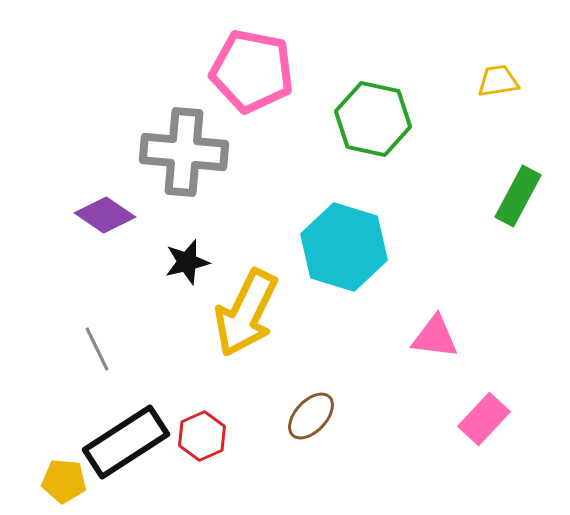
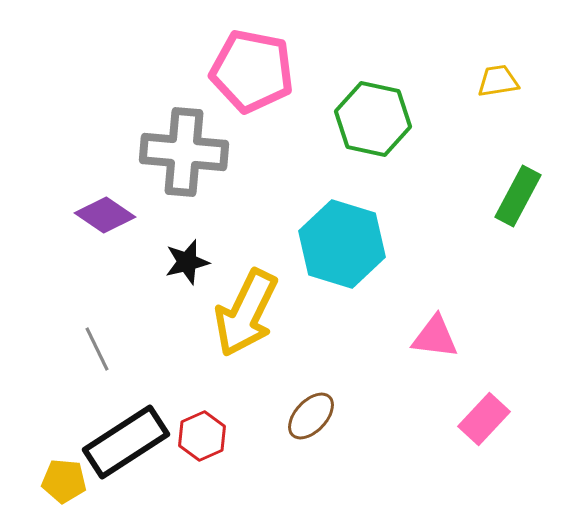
cyan hexagon: moved 2 px left, 3 px up
